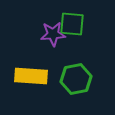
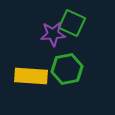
green square: moved 1 px up; rotated 20 degrees clockwise
green hexagon: moved 9 px left, 10 px up
